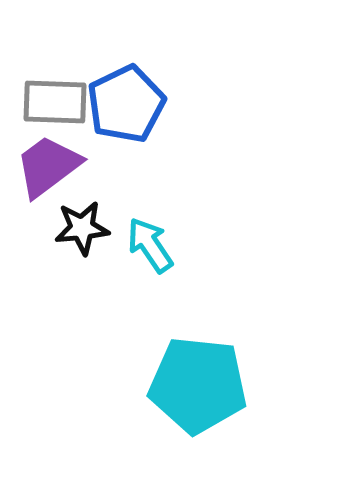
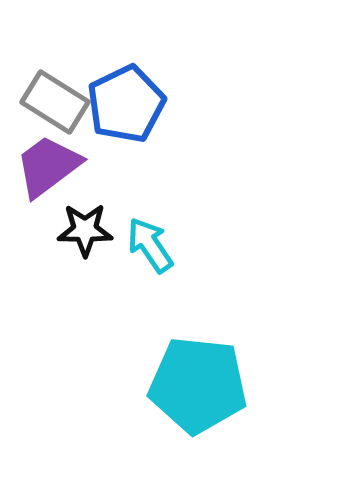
gray rectangle: rotated 30 degrees clockwise
black star: moved 3 px right, 2 px down; rotated 6 degrees clockwise
